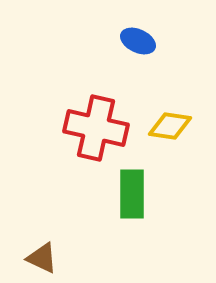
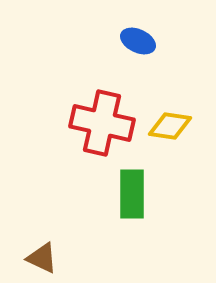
red cross: moved 6 px right, 5 px up
